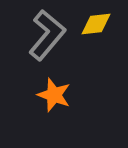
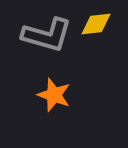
gray L-shape: rotated 66 degrees clockwise
